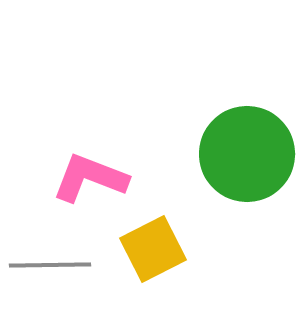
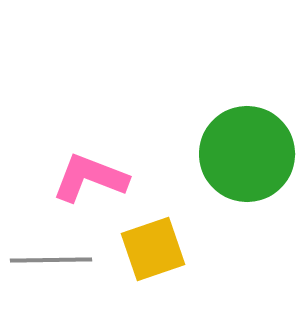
yellow square: rotated 8 degrees clockwise
gray line: moved 1 px right, 5 px up
